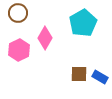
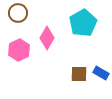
pink diamond: moved 2 px right
blue rectangle: moved 1 px right, 4 px up
